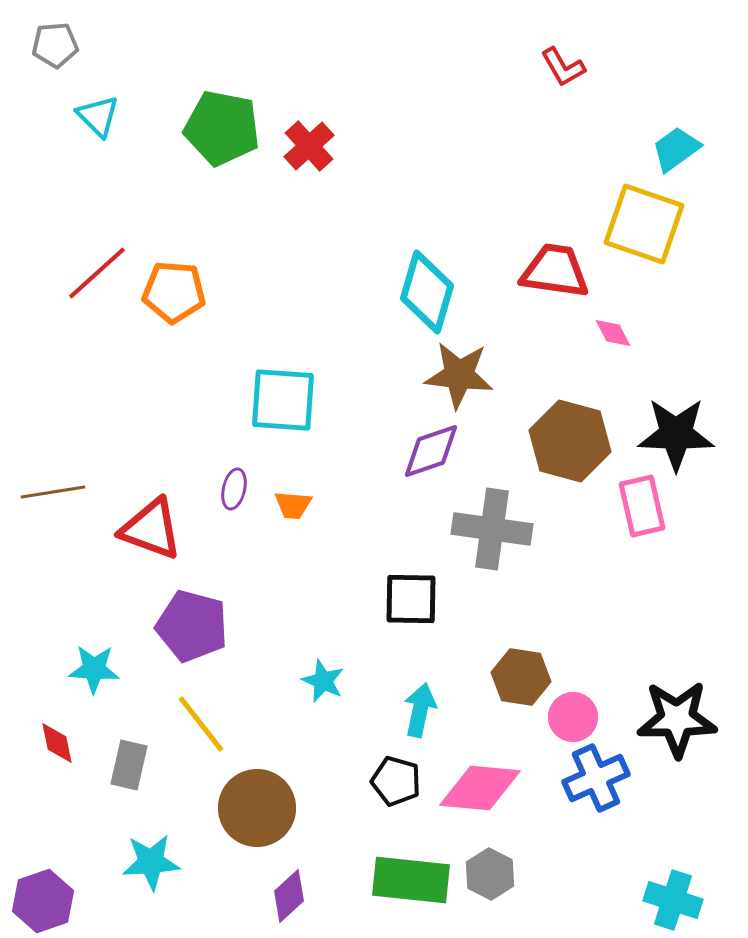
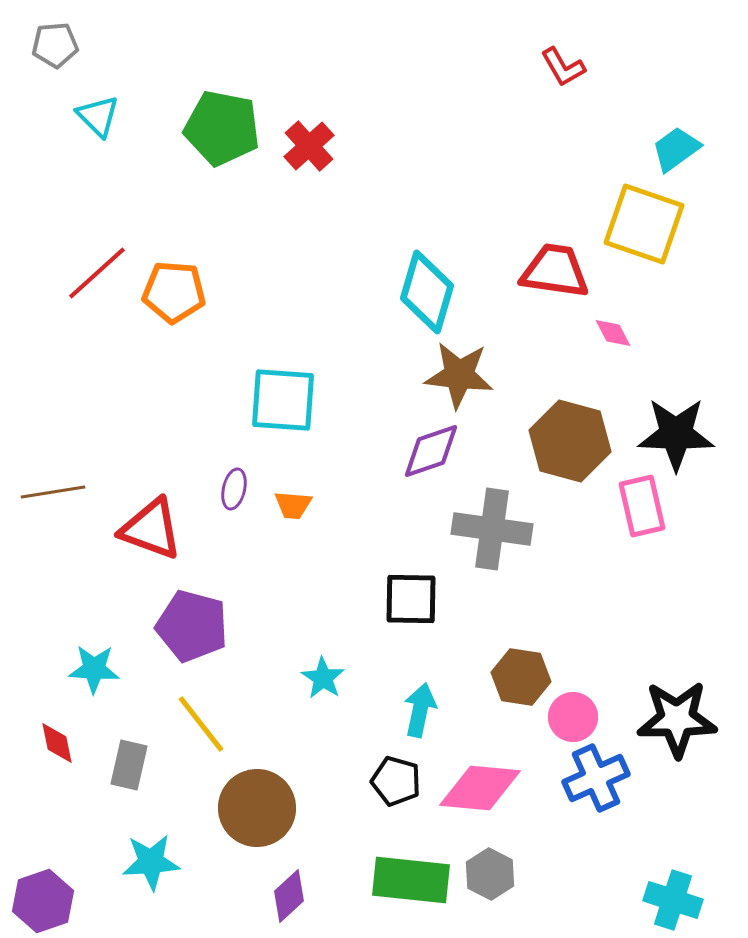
cyan star at (323, 681): moved 3 px up; rotated 9 degrees clockwise
